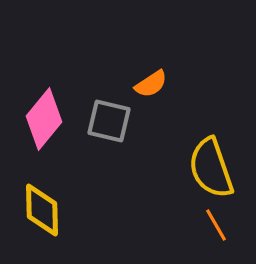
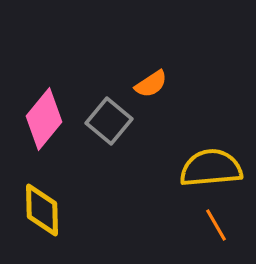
gray square: rotated 27 degrees clockwise
yellow semicircle: rotated 104 degrees clockwise
